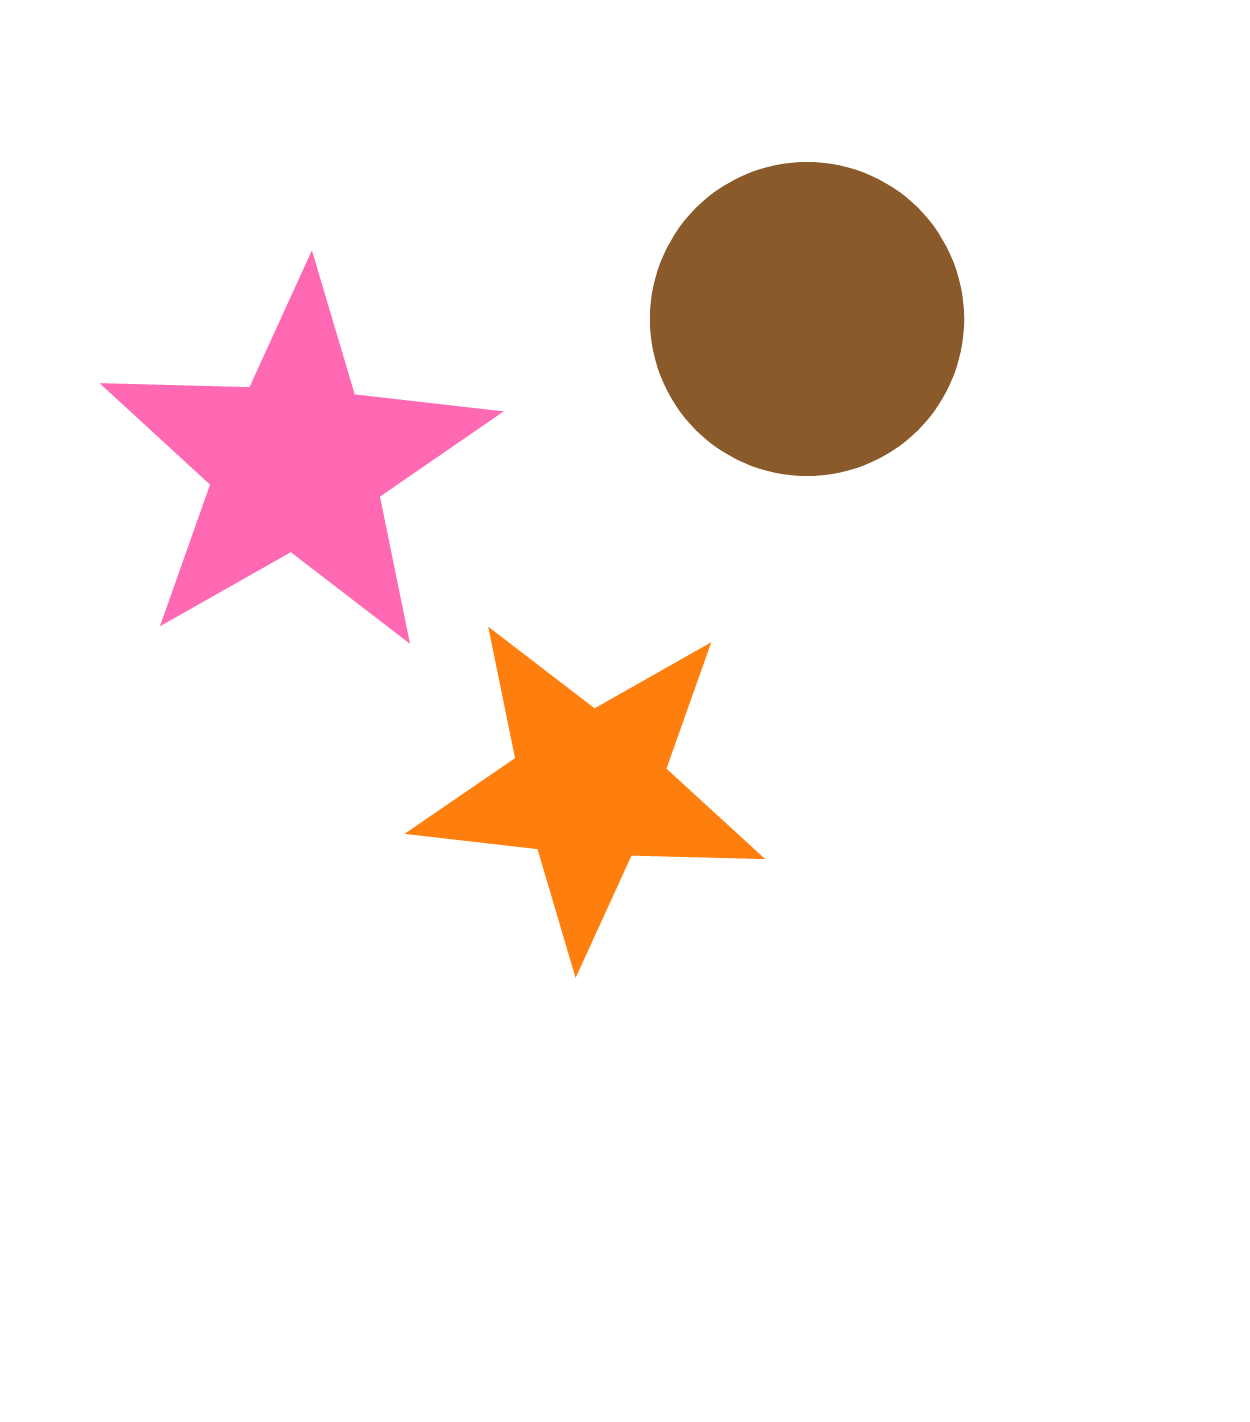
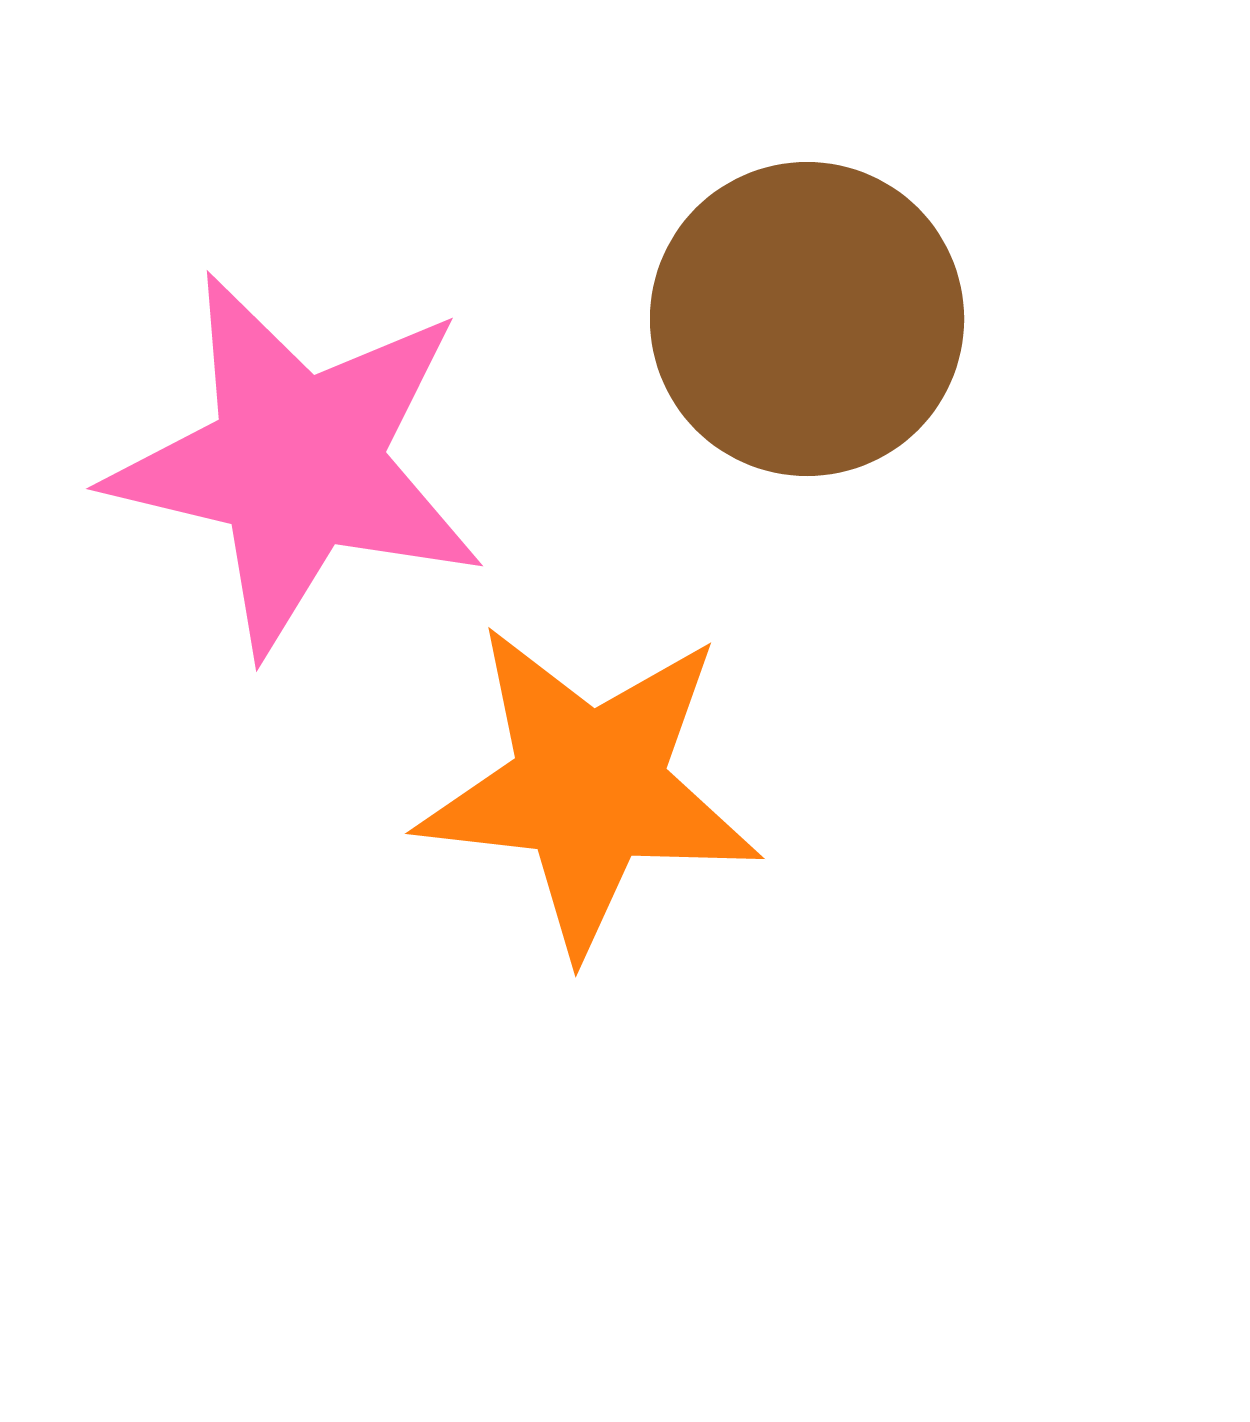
pink star: rotated 29 degrees counterclockwise
